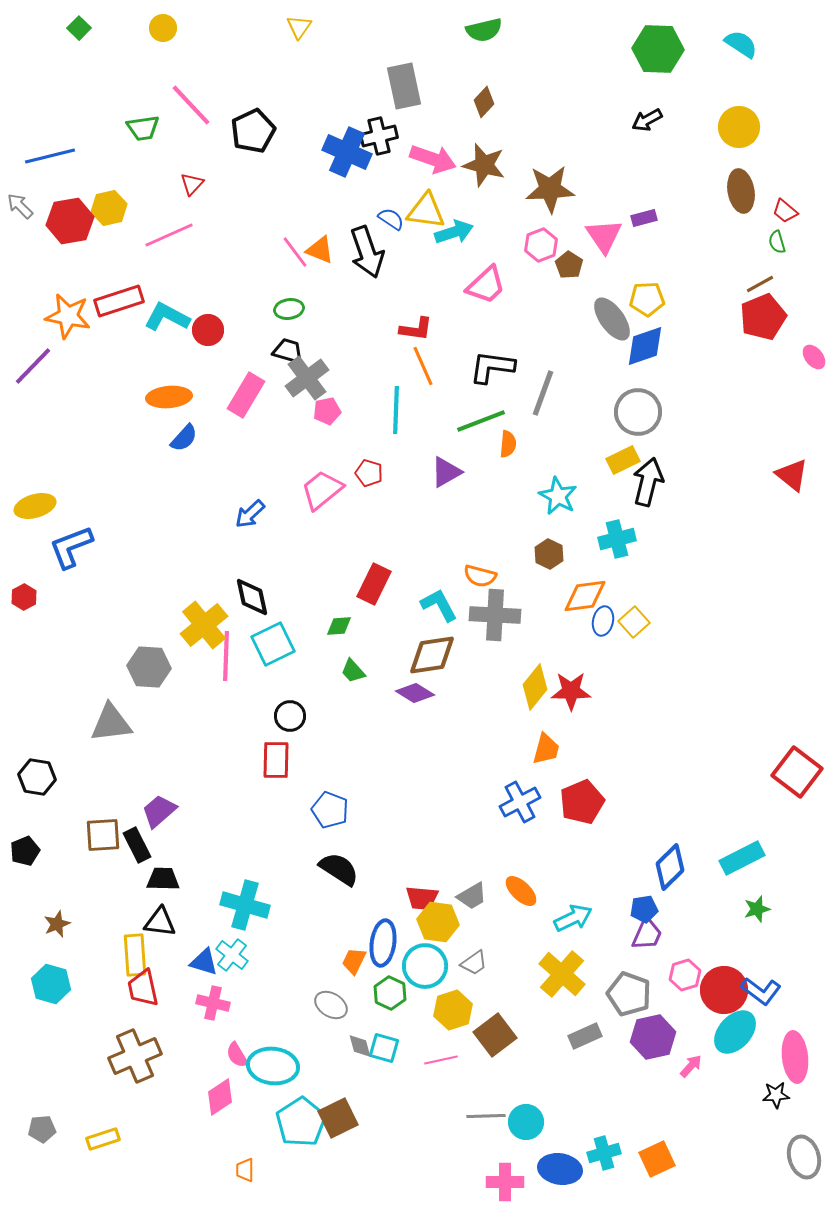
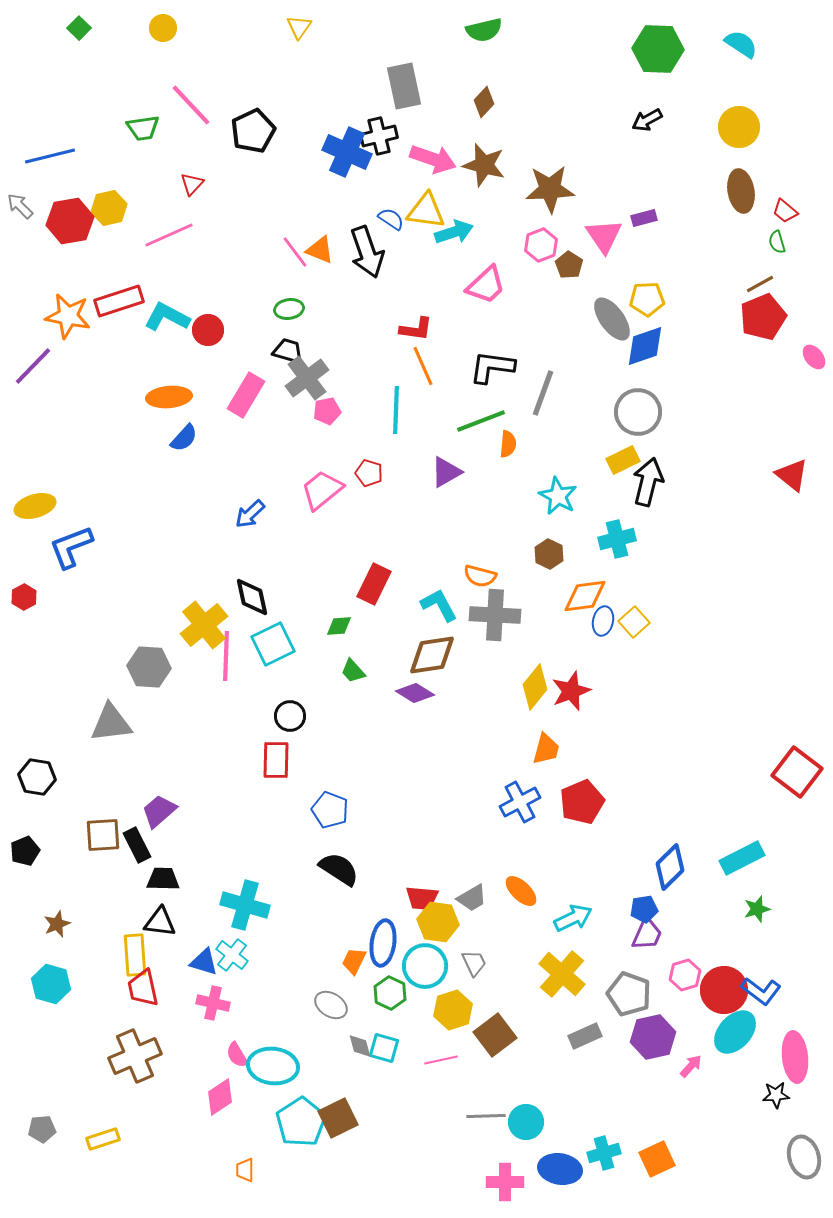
red star at (571, 691): rotated 21 degrees counterclockwise
gray trapezoid at (472, 896): moved 2 px down
gray trapezoid at (474, 963): rotated 80 degrees counterclockwise
